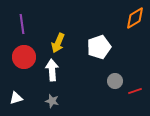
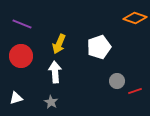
orange diamond: rotated 50 degrees clockwise
purple line: rotated 60 degrees counterclockwise
yellow arrow: moved 1 px right, 1 px down
red circle: moved 3 px left, 1 px up
white arrow: moved 3 px right, 2 px down
gray circle: moved 2 px right
gray star: moved 1 px left, 1 px down; rotated 16 degrees clockwise
